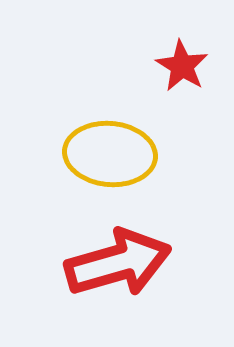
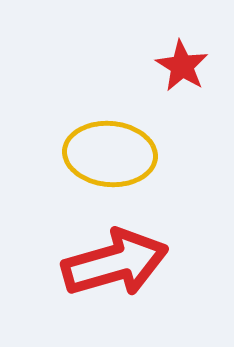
red arrow: moved 3 px left
